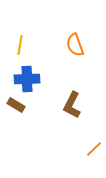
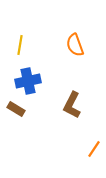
blue cross: moved 1 px right, 2 px down; rotated 10 degrees counterclockwise
brown rectangle: moved 4 px down
orange line: rotated 12 degrees counterclockwise
